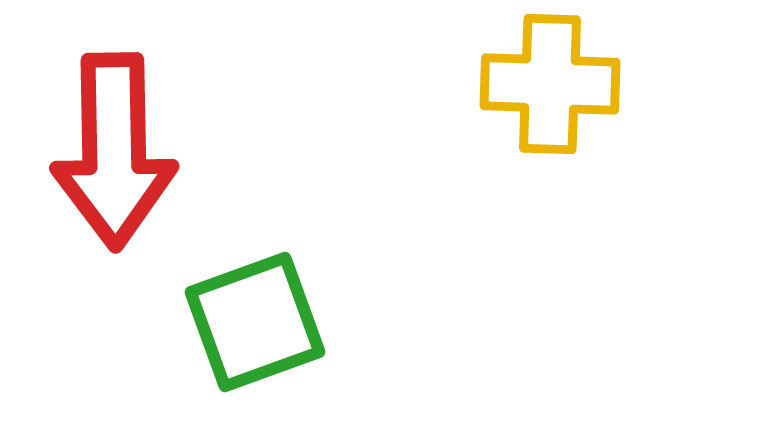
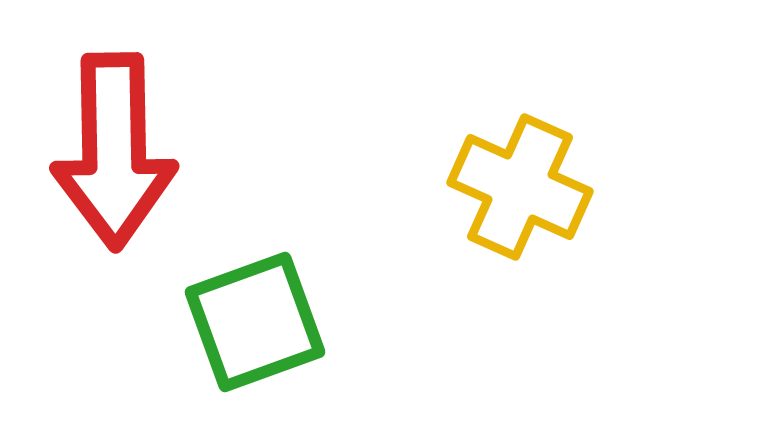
yellow cross: moved 30 px left, 103 px down; rotated 22 degrees clockwise
